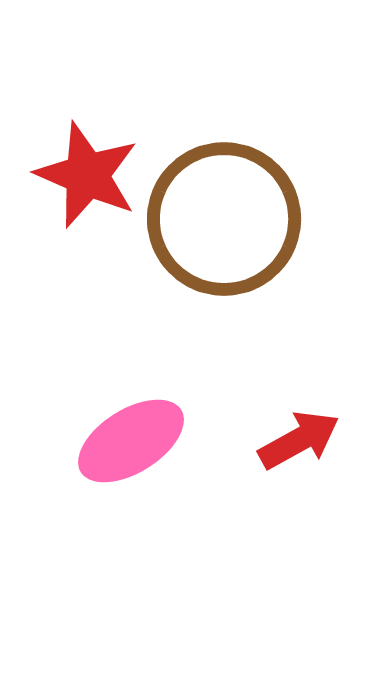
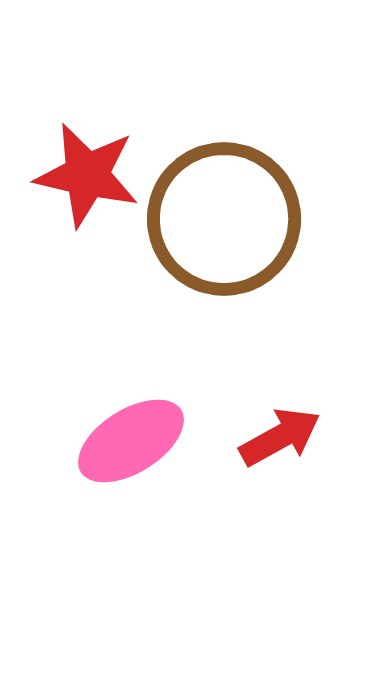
red star: rotated 10 degrees counterclockwise
red arrow: moved 19 px left, 3 px up
